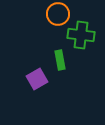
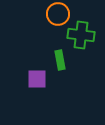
purple square: rotated 30 degrees clockwise
